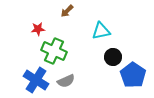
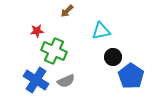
red star: moved 1 px left, 2 px down
blue pentagon: moved 2 px left, 1 px down
